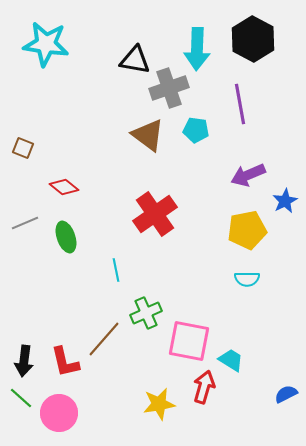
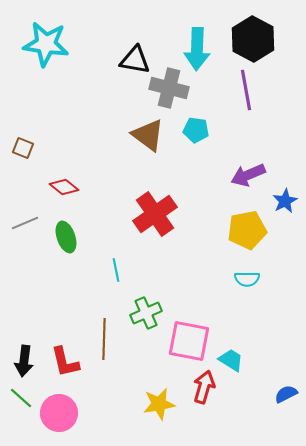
gray cross: rotated 33 degrees clockwise
purple line: moved 6 px right, 14 px up
brown line: rotated 39 degrees counterclockwise
